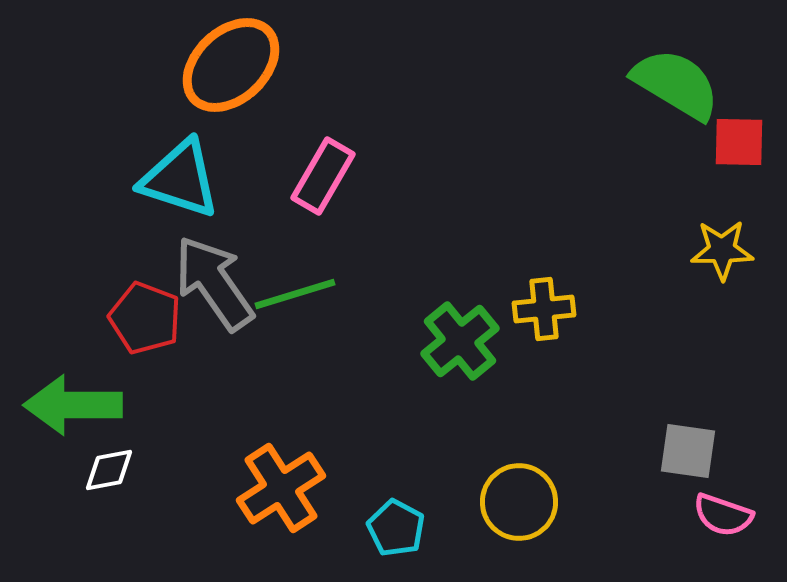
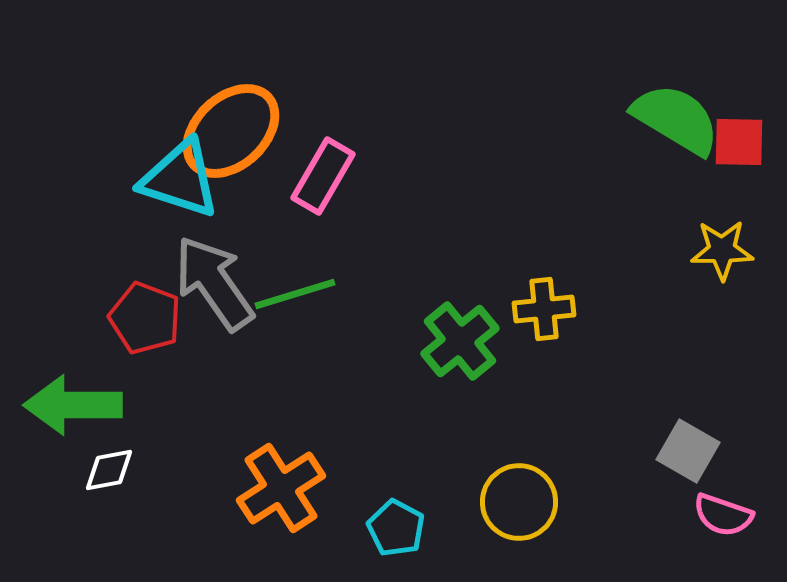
orange ellipse: moved 66 px down
green semicircle: moved 35 px down
gray square: rotated 22 degrees clockwise
